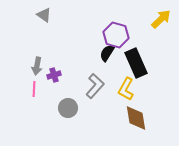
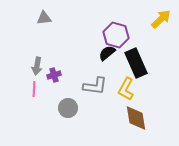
gray triangle: moved 3 px down; rotated 42 degrees counterclockwise
black semicircle: rotated 18 degrees clockwise
gray L-shape: rotated 55 degrees clockwise
